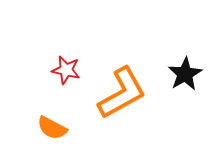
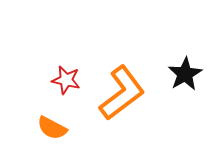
red star: moved 10 px down
orange L-shape: rotated 8 degrees counterclockwise
